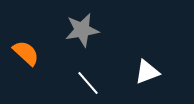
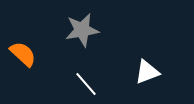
orange semicircle: moved 3 px left, 1 px down
white line: moved 2 px left, 1 px down
